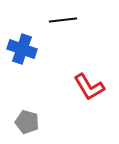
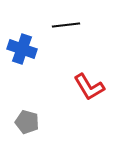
black line: moved 3 px right, 5 px down
